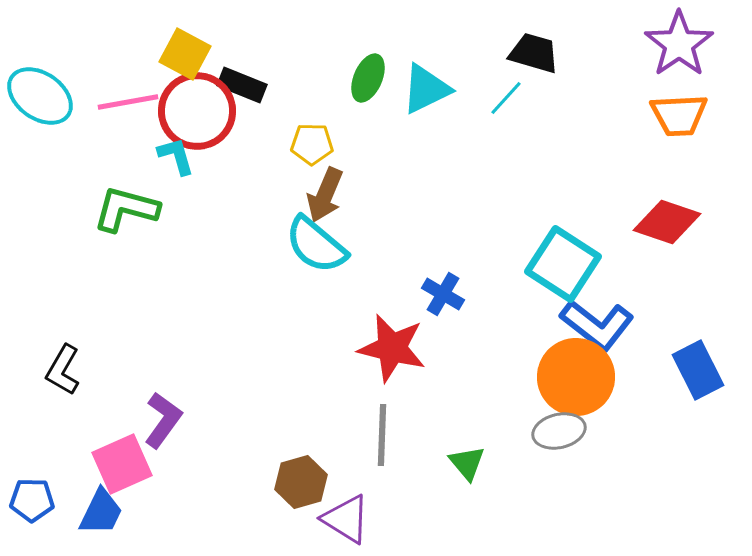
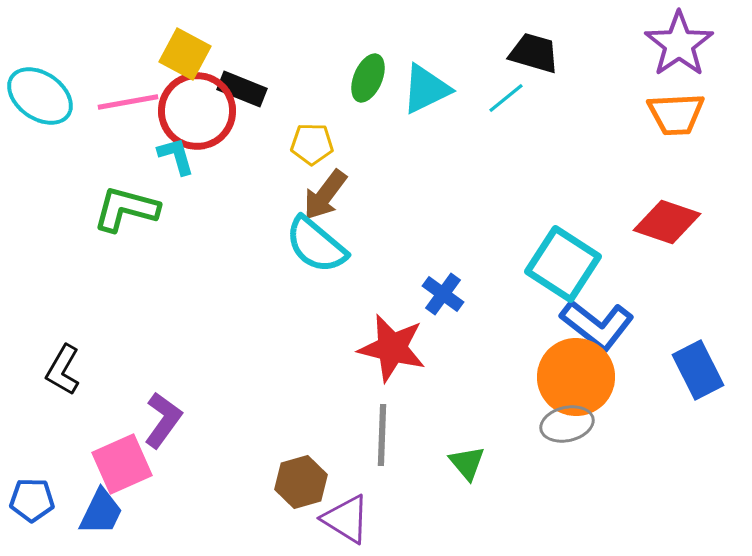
black rectangle: moved 4 px down
cyan line: rotated 9 degrees clockwise
orange trapezoid: moved 3 px left, 1 px up
brown arrow: rotated 14 degrees clockwise
blue cross: rotated 6 degrees clockwise
gray ellipse: moved 8 px right, 7 px up
